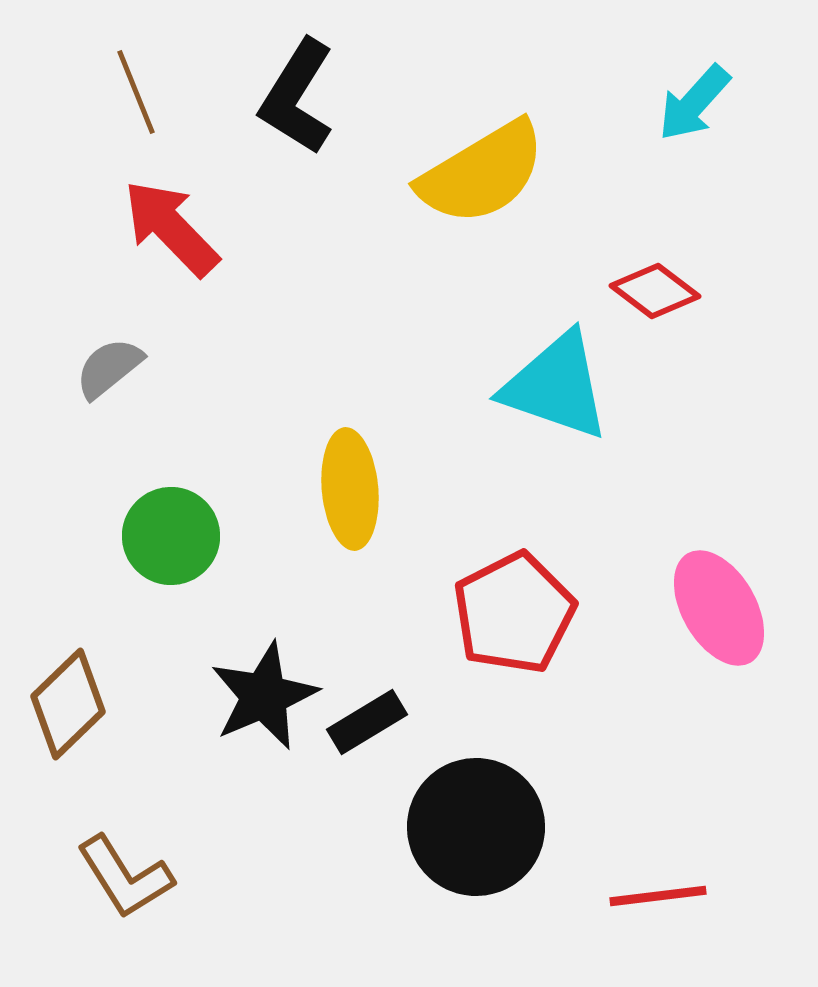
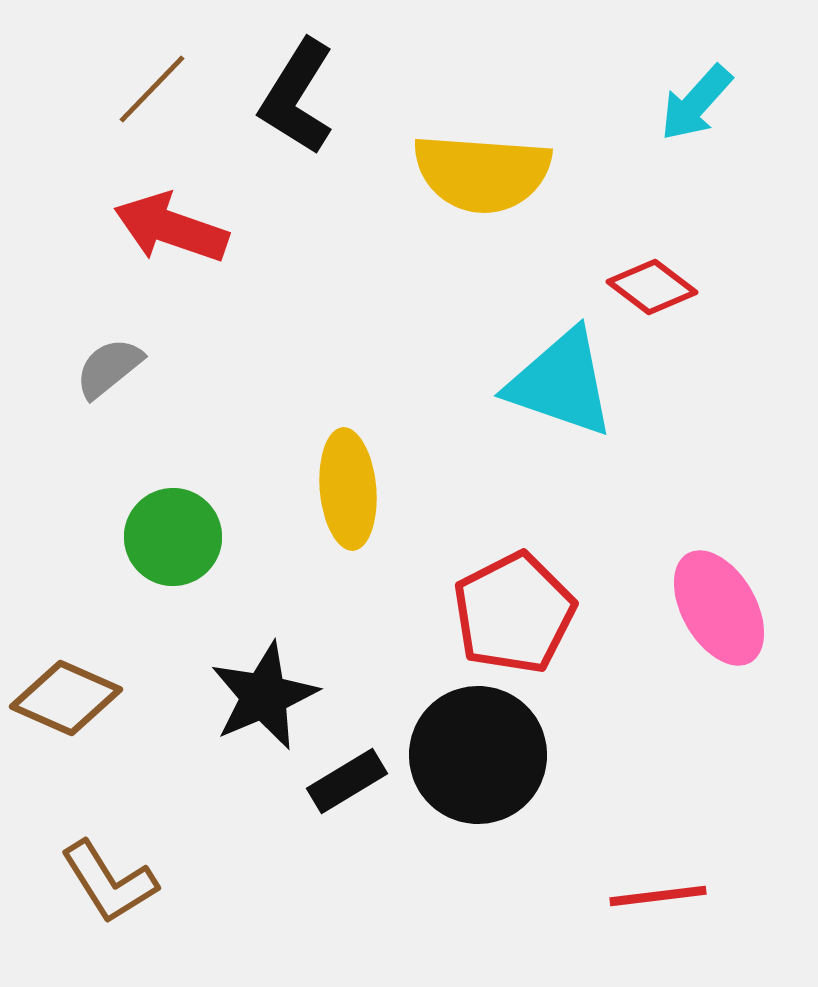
brown line: moved 16 px right, 3 px up; rotated 66 degrees clockwise
cyan arrow: moved 2 px right
yellow semicircle: rotated 35 degrees clockwise
red arrow: rotated 27 degrees counterclockwise
red diamond: moved 3 px left, 4 px up
cyan triangle: moved 5 px right, 3 px up
yellow ellipse: moved 2 px left
green circle: moved 2 px right, 1 px down
brown diamond: moved 2 px left, 6 px up; rotated 68 degrees clockwise
black rectangle: moved 20 px left, 59 px down
black circle: moved 2 px right, 72 px up
brown L-shape: moved 16 px left, 5 px down
